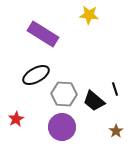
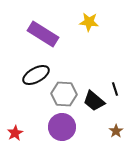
yellow star: moved 7 px down
red star: moved 1 px left, 14 px down
